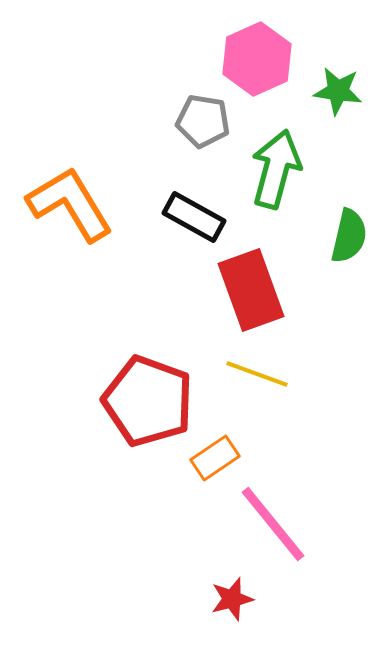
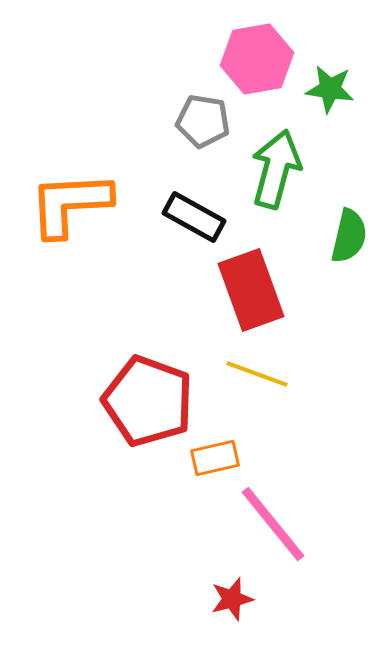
pink hexagon: rotated 14 degrees clockwise
green star: moved 8 px left, 2 px up
orange L-shape: rotated 62 degrees counterclockwise
orange rectangle: rotated 21 degrees clockwise
